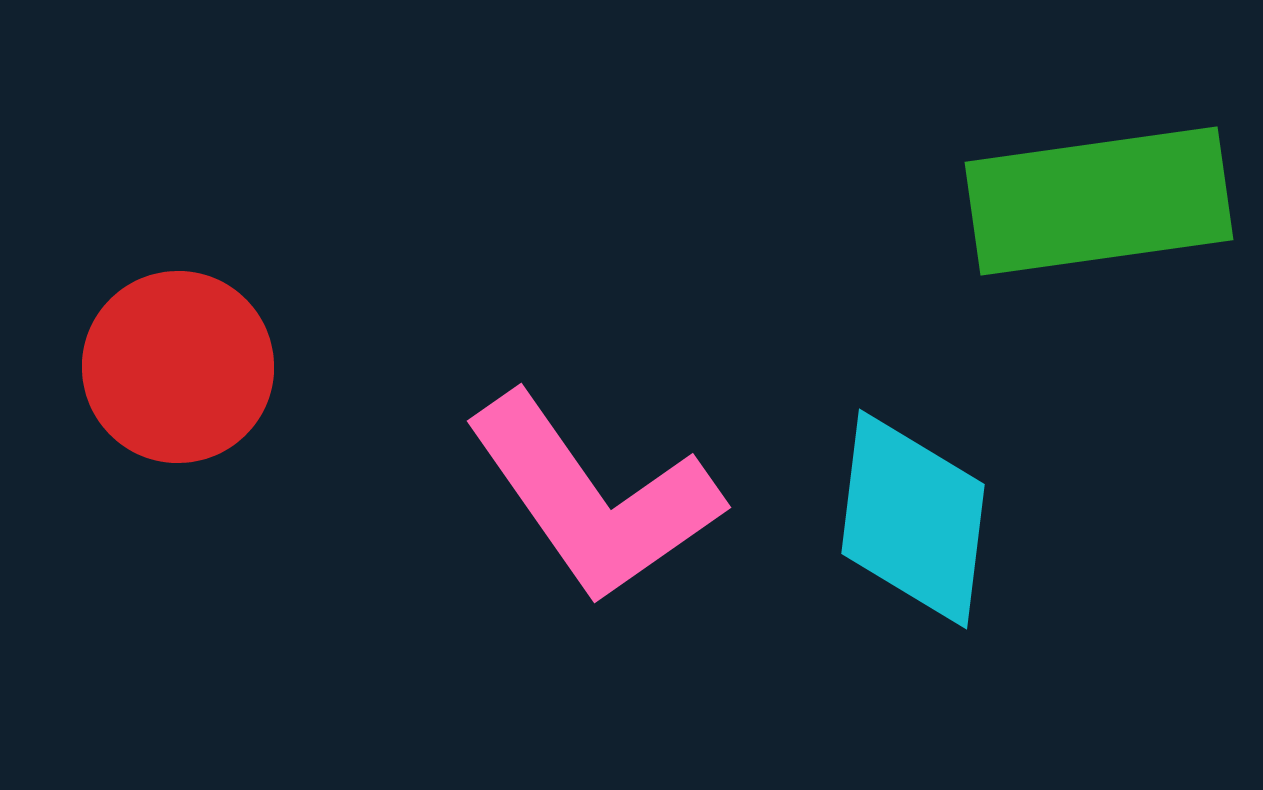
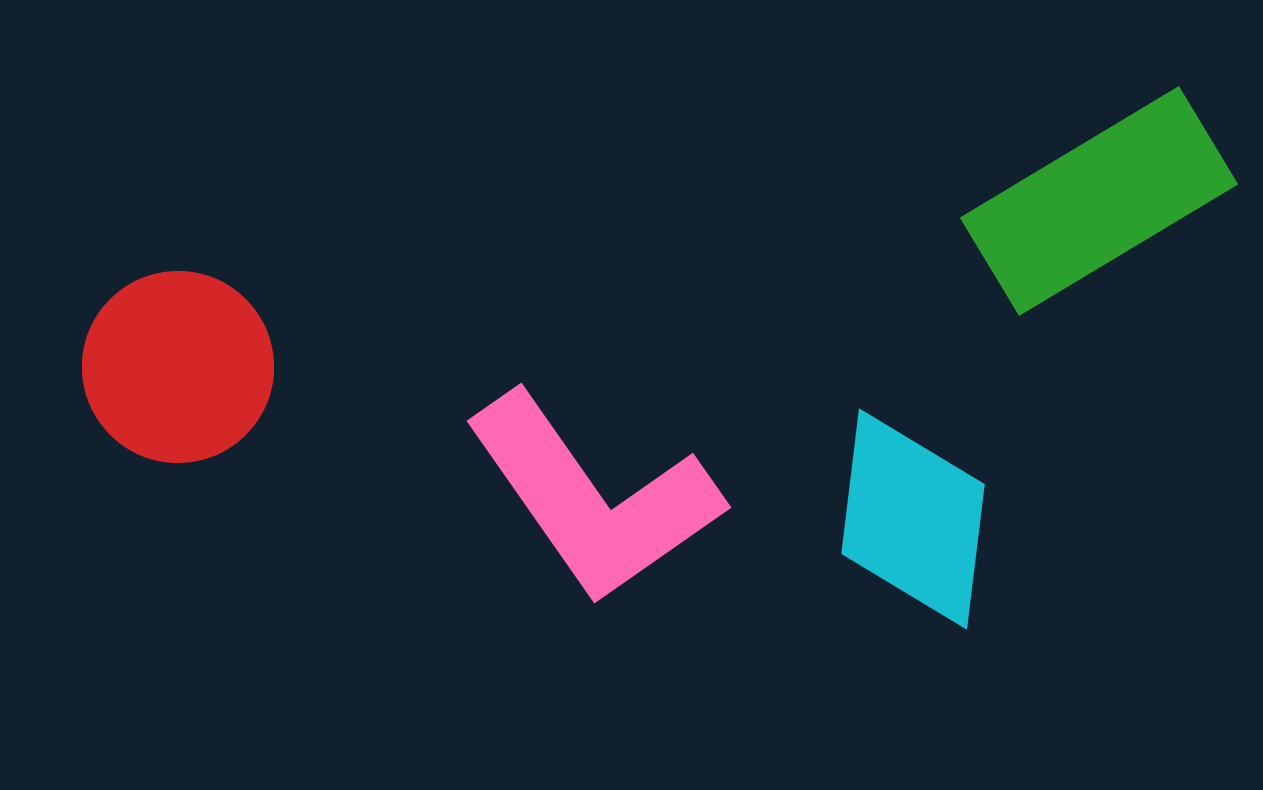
green rectangle: rotated 23 degrees counterclockwise
